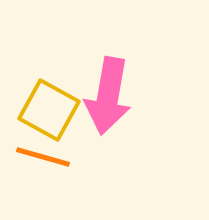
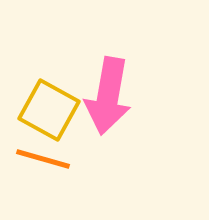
orange line: moved 2 px down
